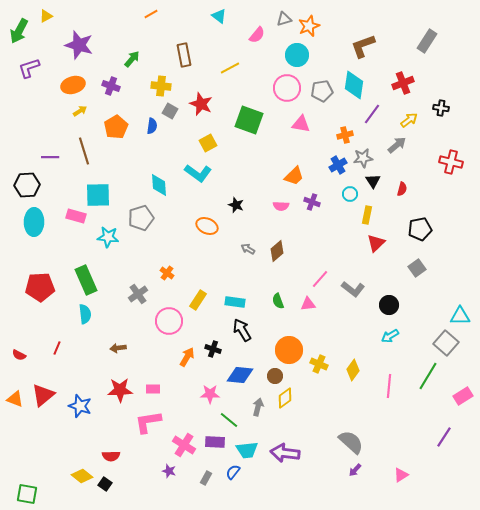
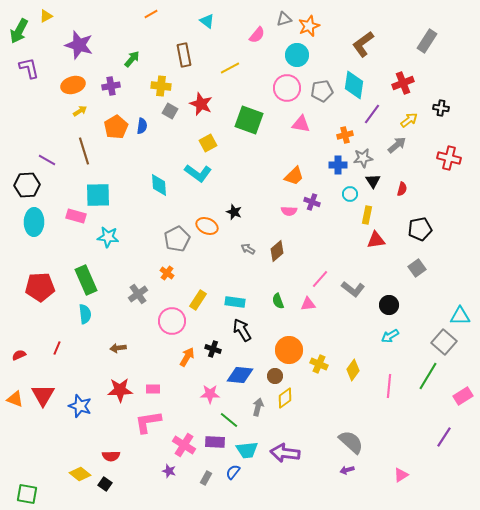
cyan triangle at (219, 16): moved 12 px left, 5 px down
brown L-shape at (363, 46): moved 2 px up; rotated 16 degrees counterclockwise
purple L-shape at (29, 68): rotated 95 degrees clockwise
purple cross at (111, 86): rotated 30 degrees counterclockwise
blue semicircle at (152, 126): moved 10 px left
purple line at (50, 157): moved 3 px left, 3 px down; rotated 30 degrees clockwise
red cross at (451, 162): moved 2 px left, 4 px up
blue cross at (338, 165): rotated 30 degrees clockwise
black star at (236, 205): moved 2 px left, 7 px down
pink semicircle at (281, 206): moved 8 px right, 5 px down
gray pentagon at (141, 218): moved 36 px right, 21 px down; rotated 10 degrees counterclockwise
red triangle at (376, 243): moved 3 px up; rotated 36 degrees clockwise
pink circle at (169, 321): moved 3 px right
gray square at (446, 343): moved 2 px left, 1 px up
red semicircle at (19, 355): rotated 128 degrees clockwise
red triangle at (43, 395): rotated 20 degrees counterclockwise
purple arrow at (355, 470): moved 8 px left; rotated 32 degrees clockwise
yellow diamond at (82, 476): moved 2 px left, 2 px up
